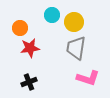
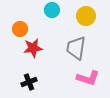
cyan circle: moved 5 px up
yellow circle: moved 12 px right, 6 px up
orange circle: moved 1 px down
red star: moved 3 px right
